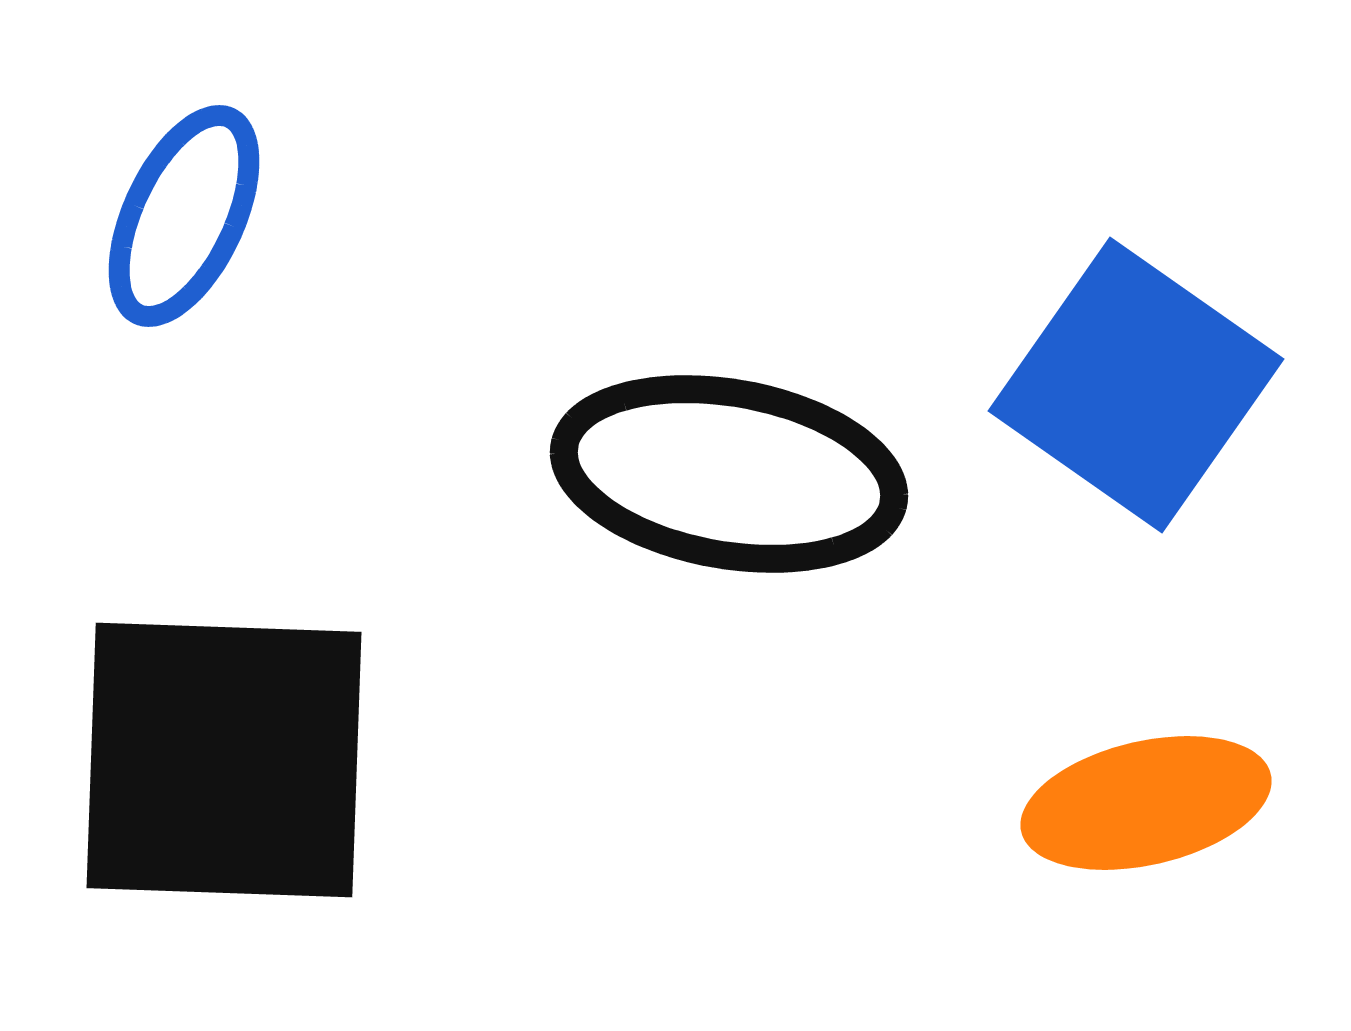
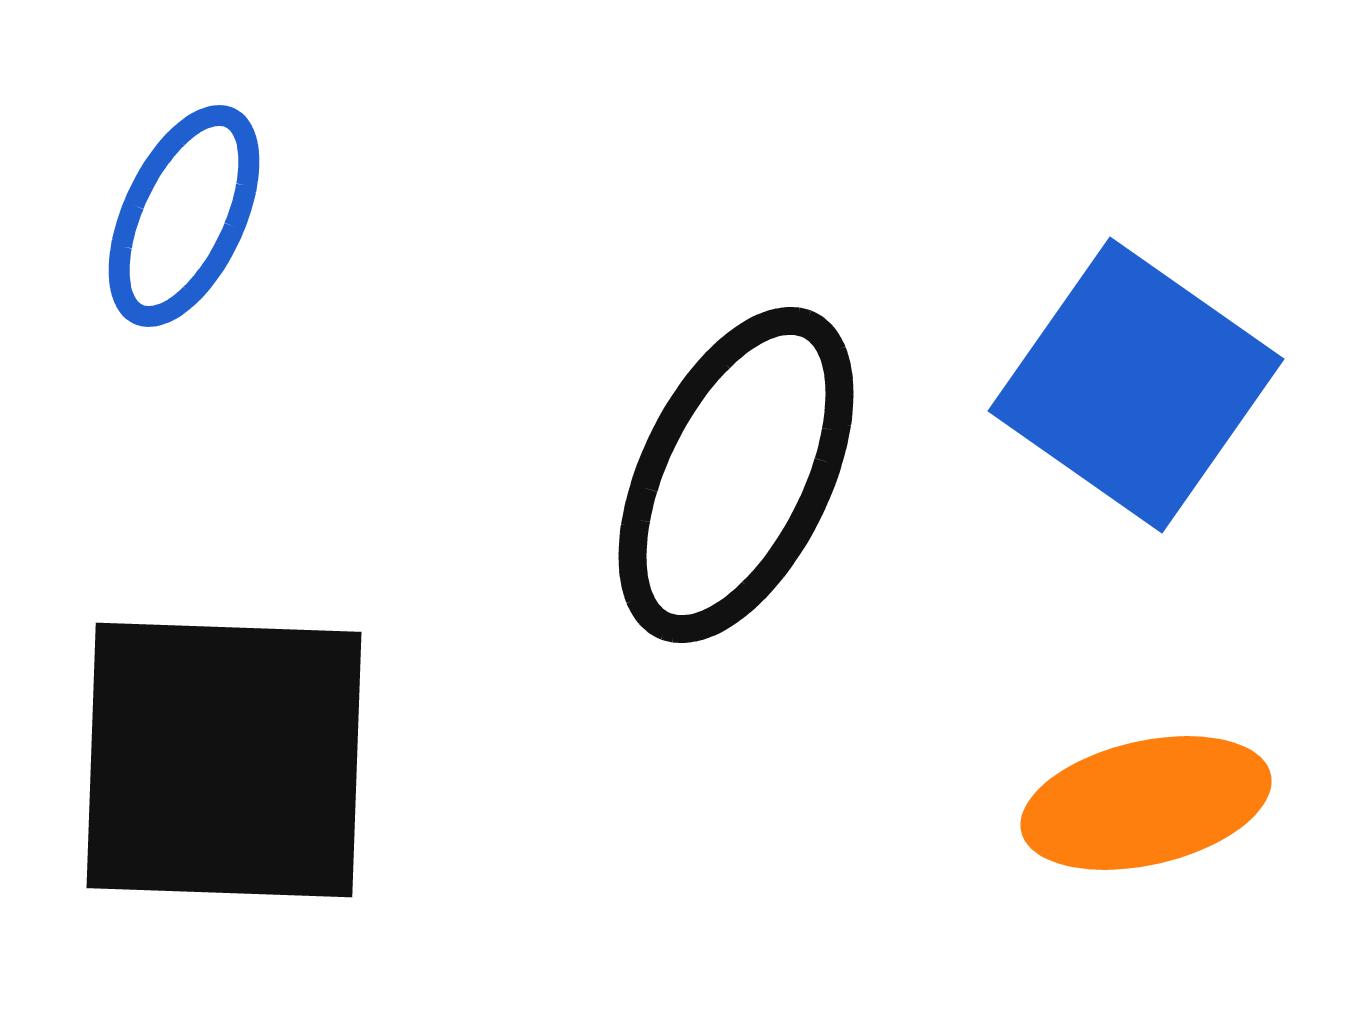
black ellipse: moved 7 px right, 1 px down; rotated 74 degrees counterclockwise
